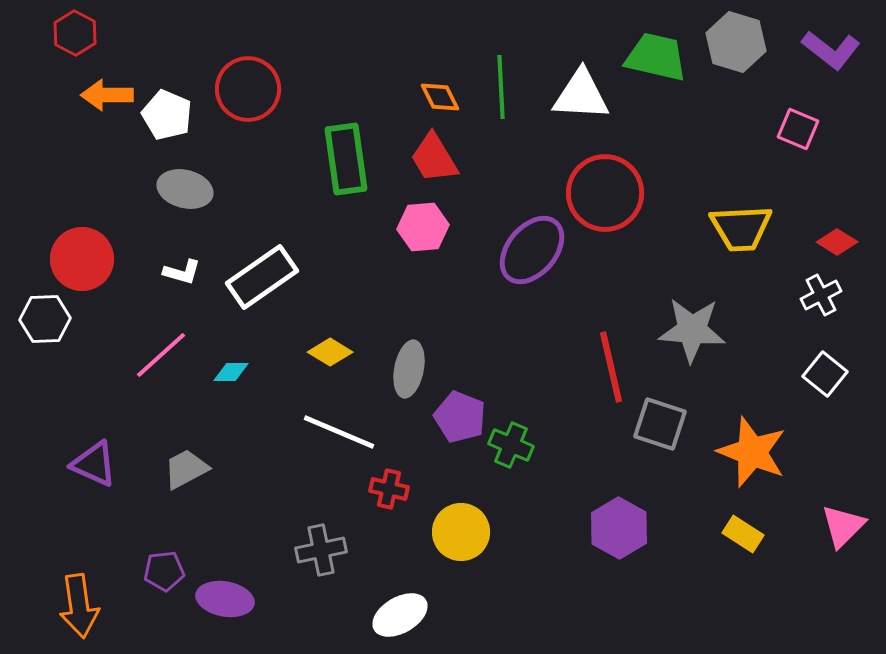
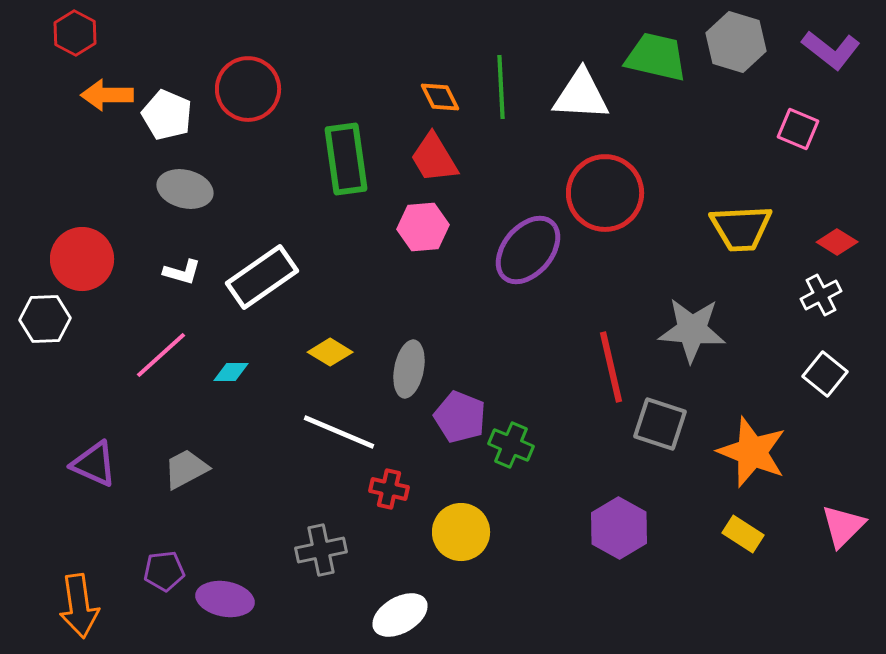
purple ellipse at (532, 250): moved 4 px left
